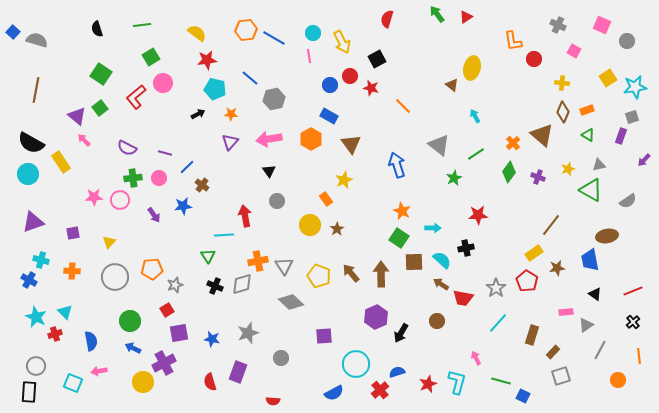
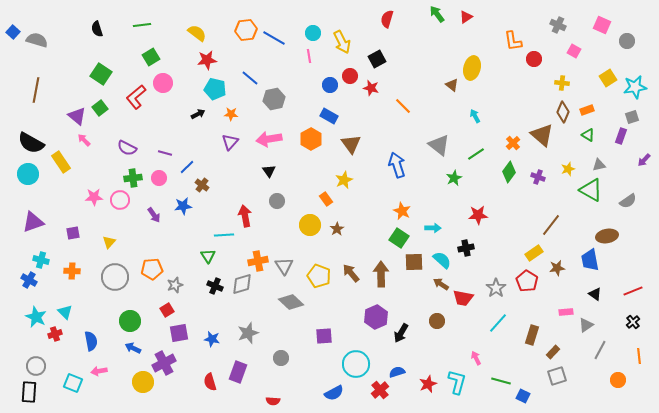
gray square at (561, 376): moved 4 px left
